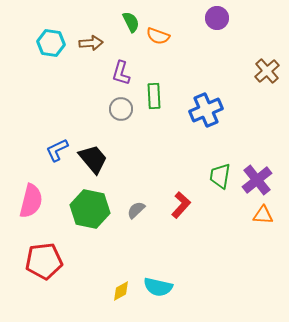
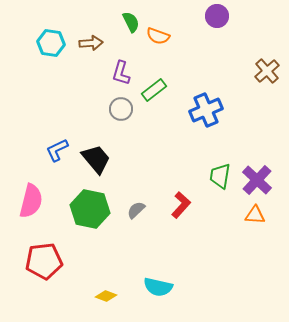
purple circle: moved 2 px up
green rectangle: moved 6 px up; rotated 55 degrees clockwise
black trapezoid: moved 3 px right
purple cross: rotated 8 degrees counterclockwise
orange triangle: moved 8 px left
yellow diamond: moved 15 px left, 5 px down; rotated 50 degrees clockwise
